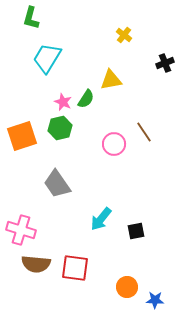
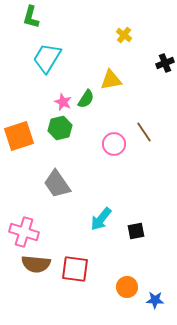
green L-shape: moved 1 px up
orange square: moved 3 px left
pink cross: moved 3 px right, 2 px down
red square: moved 1 px down
